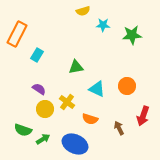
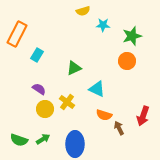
green star: moved 1 px down; rotated 12 degrees counterclockwise
green triangle: moved 2 px left, 1 px down; rotated 14 degrees counterclockwise
orange circle: moved 25 px up
orange semicircle: moved 14 px right, 4 px up
green semicircle: moved 4 px left, 10 px down
blue ellipse: rotated 65 degrees clockwise
